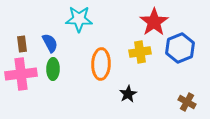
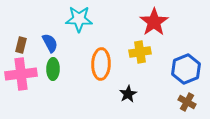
brown rectangle: moved 1 px left, 1 px down; rotated 21 degrees clockwise
blue hexagon: moved 6 px right, 21 px down
